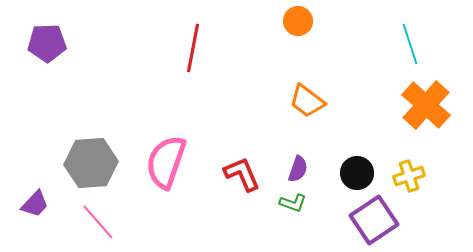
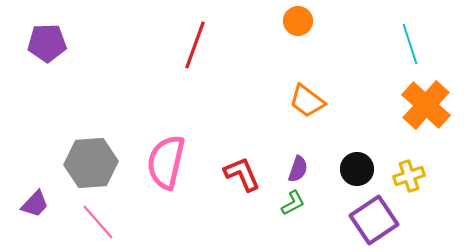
red line: moved 2 px right, 3 px up; rotated 9 degrees clockwise
pink semicircle: rotated 6 degrees counterclockwise
black circle: moved 4 px up
green L-shape: rotated 48 degrees counterclockwise
